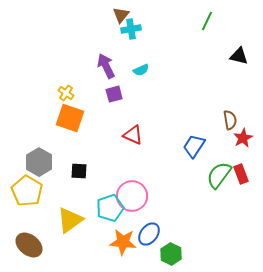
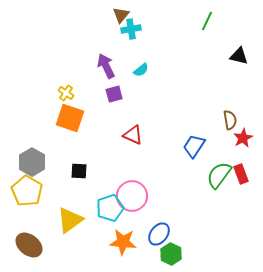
cyan semicircle: rotated 14 degrees counterclockwise
gray hexagon: moved 7 px left
blue ellipse: moved 10 px right
